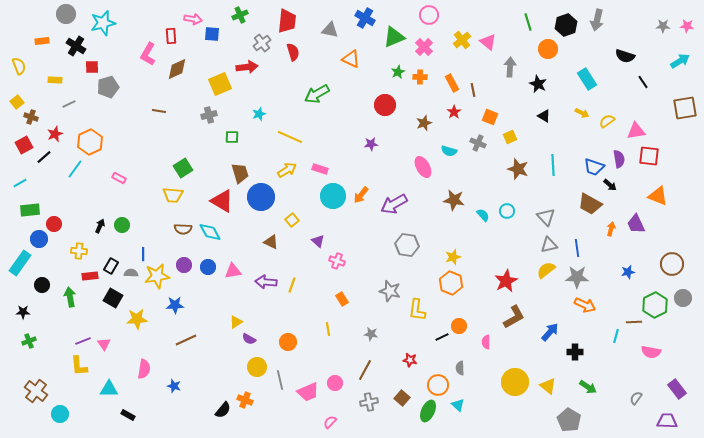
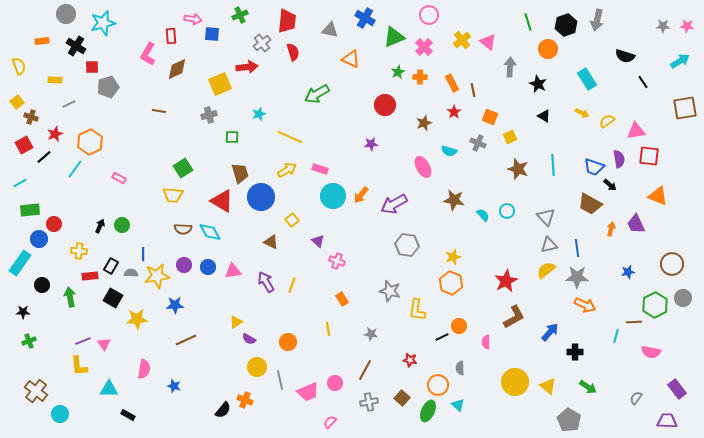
purple arrow at (266, 282): rotated 55 degrees clockwise
